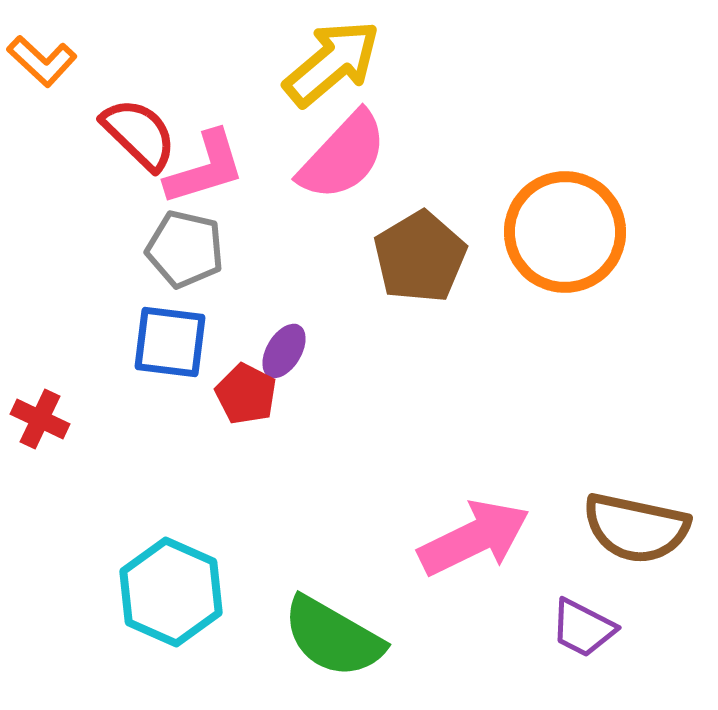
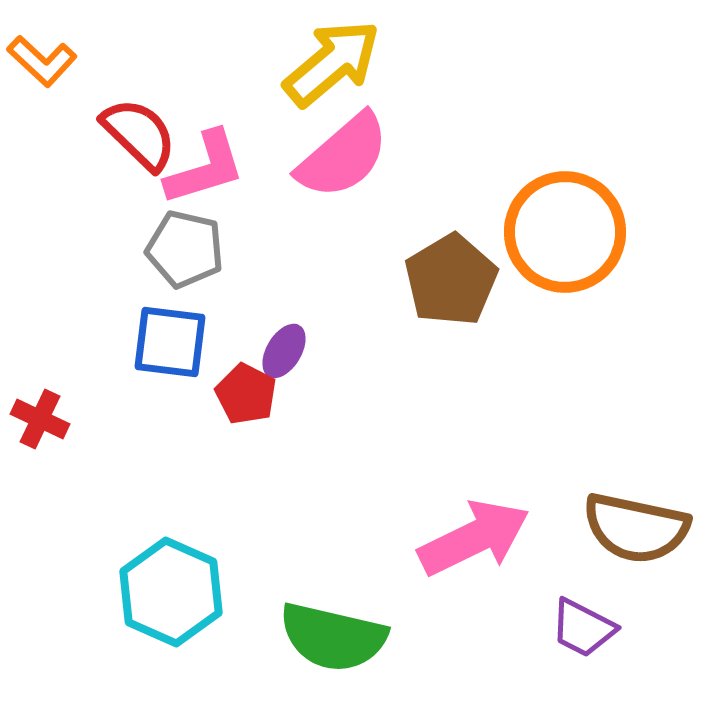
pink semicircle: rotated 6 degrees clockwise
brown pentagon: moved 31 px right, 23 px down
green semicircle: rotated 17 degrees counterclockwise
